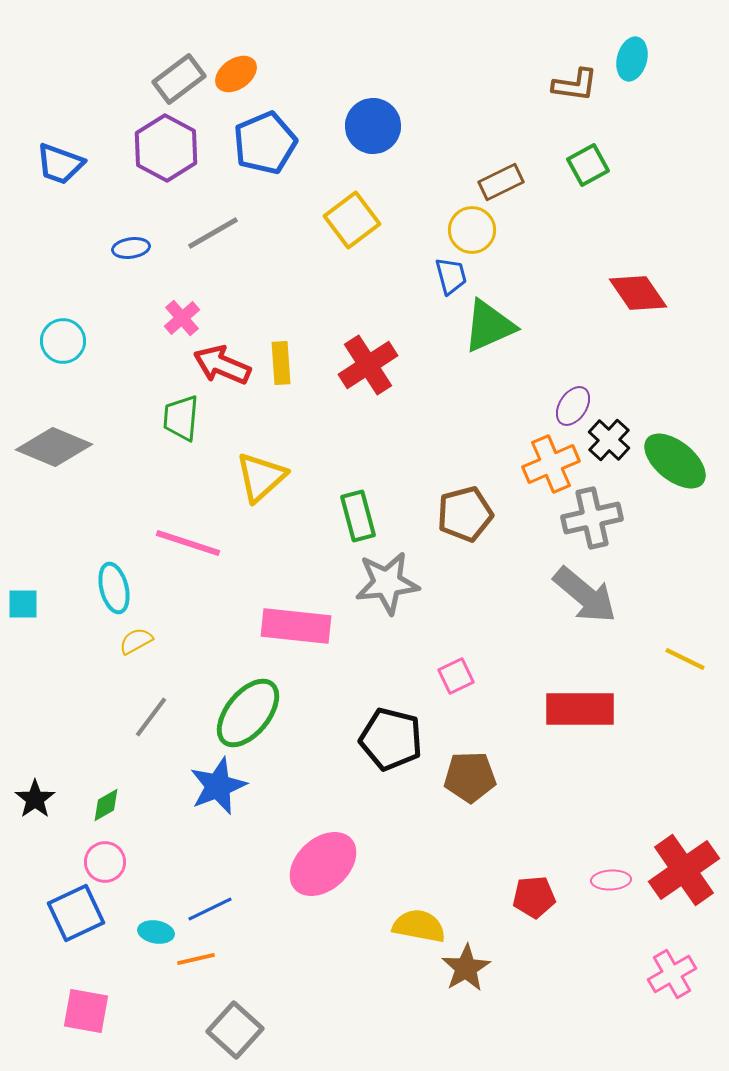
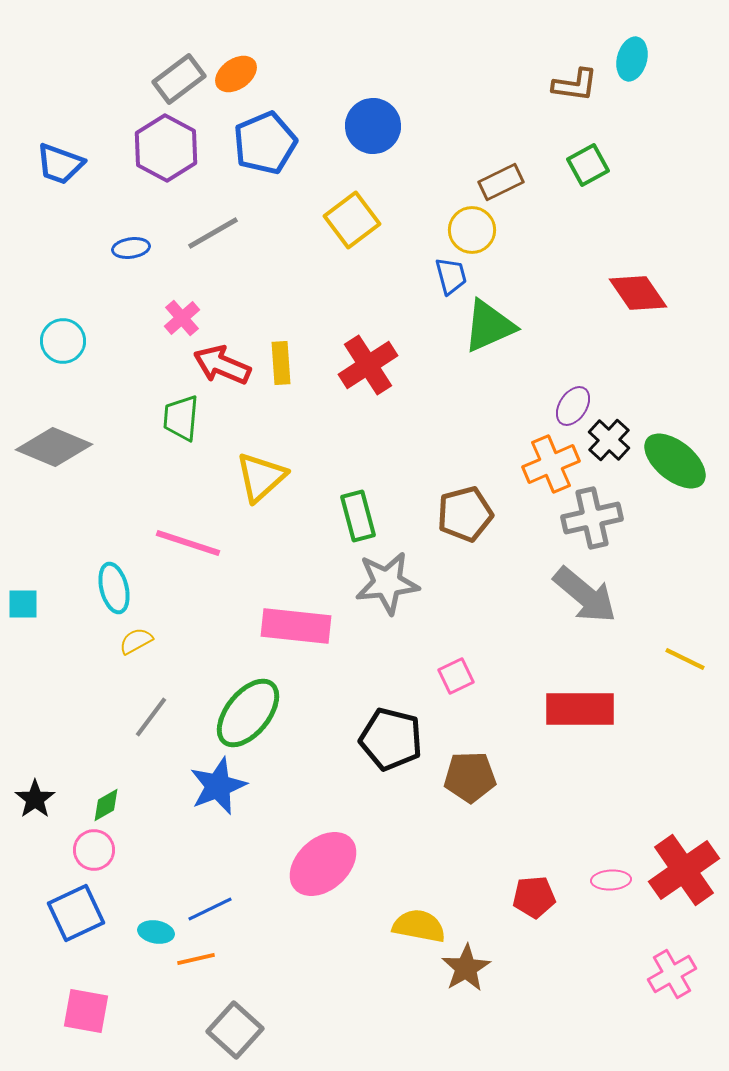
pink circle at (105, 862): moved 11 px left, 12 px up
